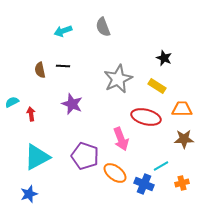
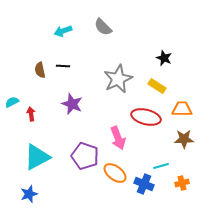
gray semicircle: rotated 24 degrees counterclockwise
pink arrow: moved 3 px left, 1 px up
cyan line: rotated 14 degrees clockwise
